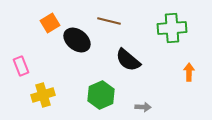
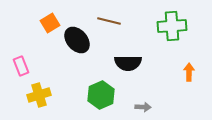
green cross: moved 2 px up
black ellipse: rotated 12 degrees clockwise
black semicircle: moved 3 px down; rotated 40 degrees counterclockwise
yellow cross: moved 4 px left
